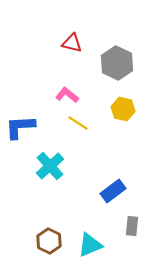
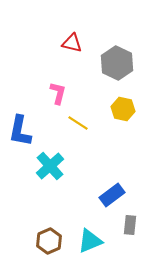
pink L-shape: moved 9 px left, 2 px up; rotated 65 degrees clockwise
blue L-shape: moved 4 px down; rotated 76 degrees counterclockwise
blue rectangle: moved 1 px left, 4 px down
gray rectangle: moved 2 px left, 1 px up
brown hexagon: rotated 10 degrees clockwise
cyan triangle: moved 4 px up
